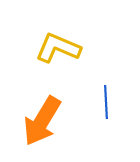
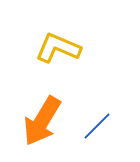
blue line: moved 9 px left, 24 px down; rotated 48 degrees clockwise
